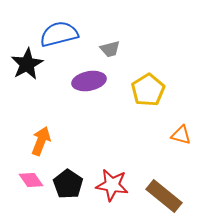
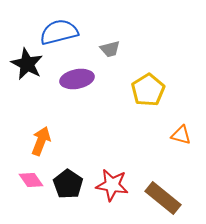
blue semicircle: moved 2 px up
black star: rotated 16 degrees counterclockwise
purple ellipse: moved 12 px left, 2 px up
brown rectangle: moved 1 px left, 2 px down
